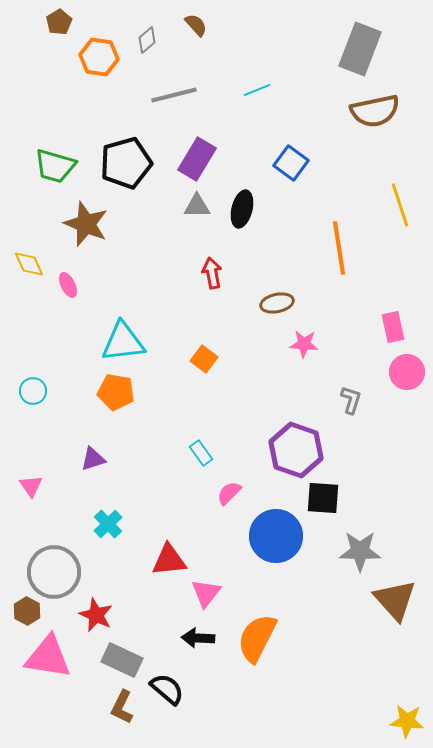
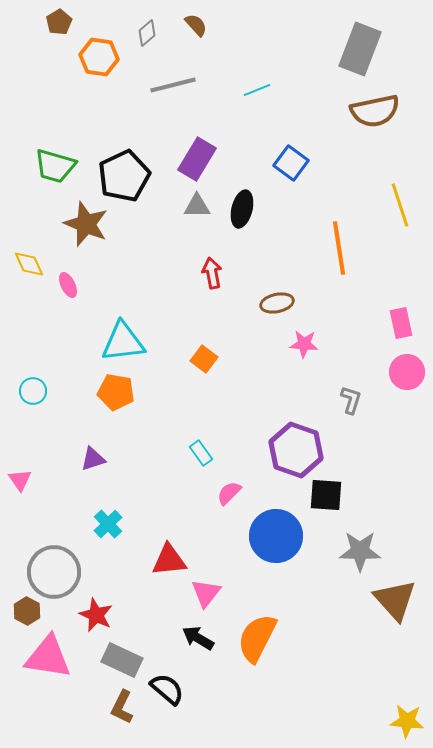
gray diamond at (147, 40): moved 7 px up
gray line at (174, 95): moved 1 px left, 10 px up
black pentagon at (126, 163): moved 2 px left, 13 px down; rotated 9 degrees counterclockwise
pink rectangle at (393, 327): moved 8 px right, 4 px up
pink triangle at (31, 486): moved 11 px left, 6 px up
black square at (323, 498): moved 3 px right, 3 px up
black arrow at (198, 638): rotated 28 degrees clockwise
